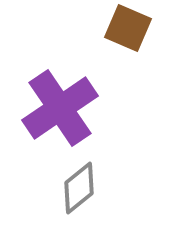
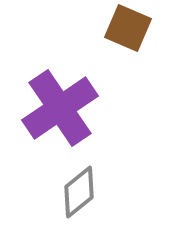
gray diamond: moved 4 px down
